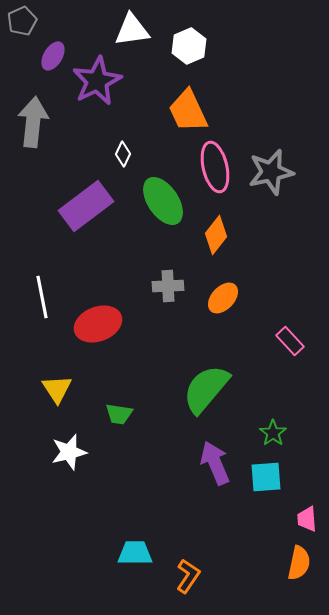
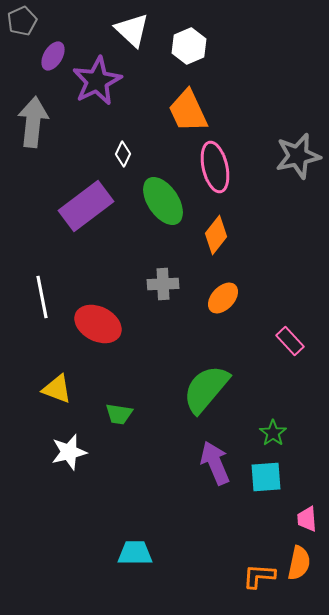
white triangle: rotated 51 degrees clockwise
gray star: moved 27 px right, 16 px up
gray cross: moved 5 px left, 2 px up
red ellipse: rotated 48 degrees clockwise
yellow triangle: rotated 36 degrees counterclockwise
orange L-shape: moved 71 px right; rotated 120 degrees counterclockwise
